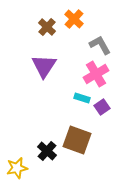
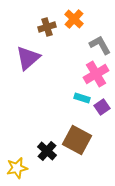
brown cross: rotated 30 degrees clockwise
purple triangle: moved 16 px left, 8 px up; rotated 16 degrees clockwise
brown square: rotated 8 degrees clockwise
